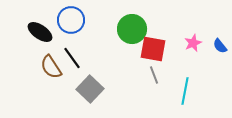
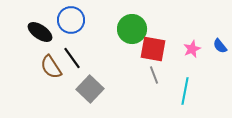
pink star: moved 1 px left, 6 px down
